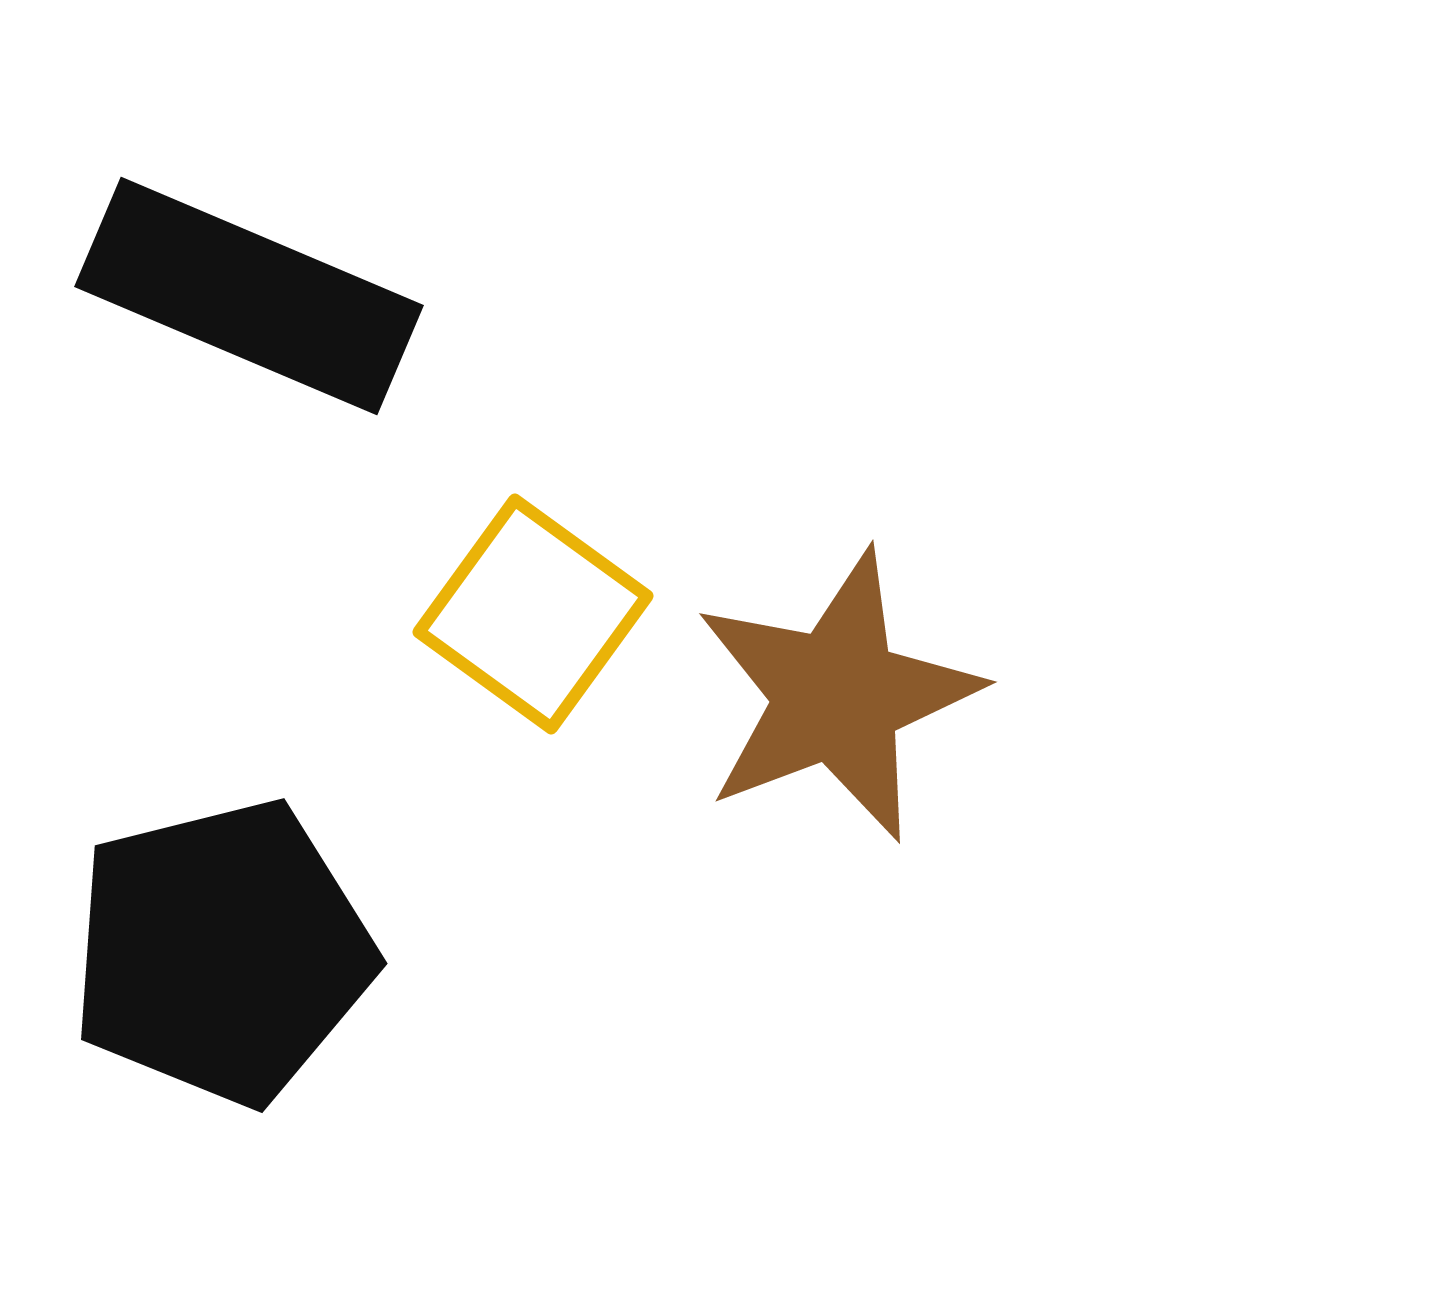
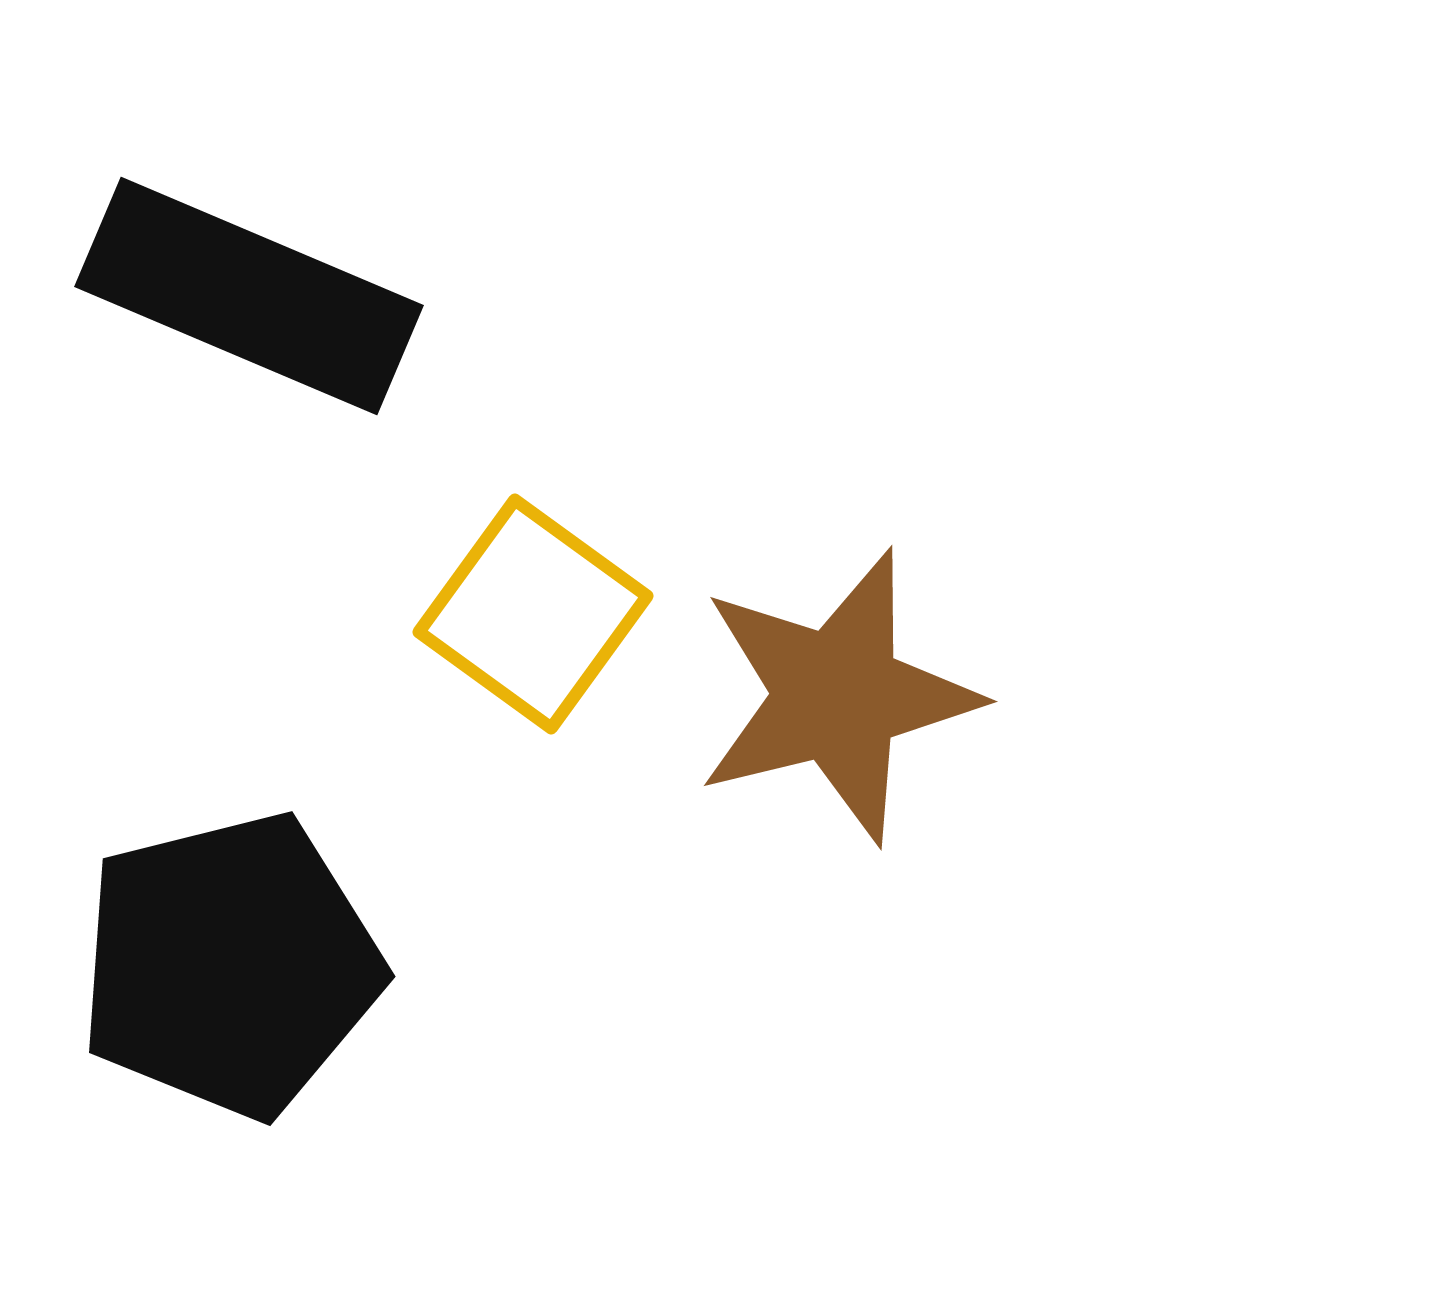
brown star: rotated 7 degrees clockwise
black pentagon: moved 8 px right, 13 px down
